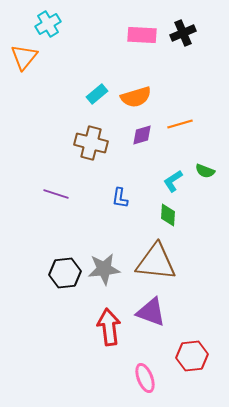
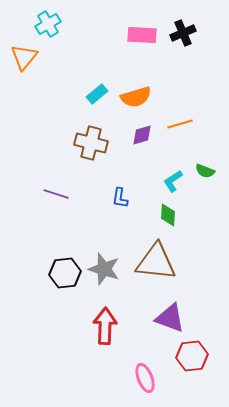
gray star: rotated 24 degrees clockwise
purple triangle: moved 19 px right, 6 px down
red arrow: moved 4 px left, 1 px up; rotated 9 degrees clockwise
